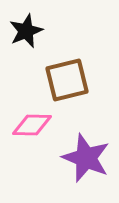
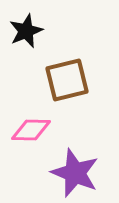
pink diamond: moved 1 px left, 5 px down
purple star: moved 11 px left, 15 px down
